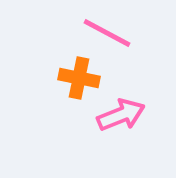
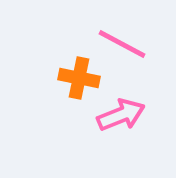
pink line: moved 15 px right, 11 px down
